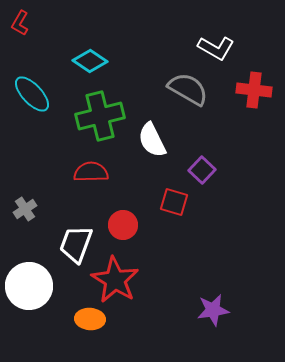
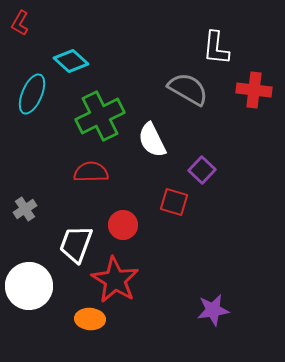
white L-shape: rotated 66 degrees clockwise
cyan diamond: moved 19 px left; rotated 8 degrees clockwise
cyan ellipse: rotated 66 degrees clockwise
green cross: rotated 12 degrees counterclockwise
